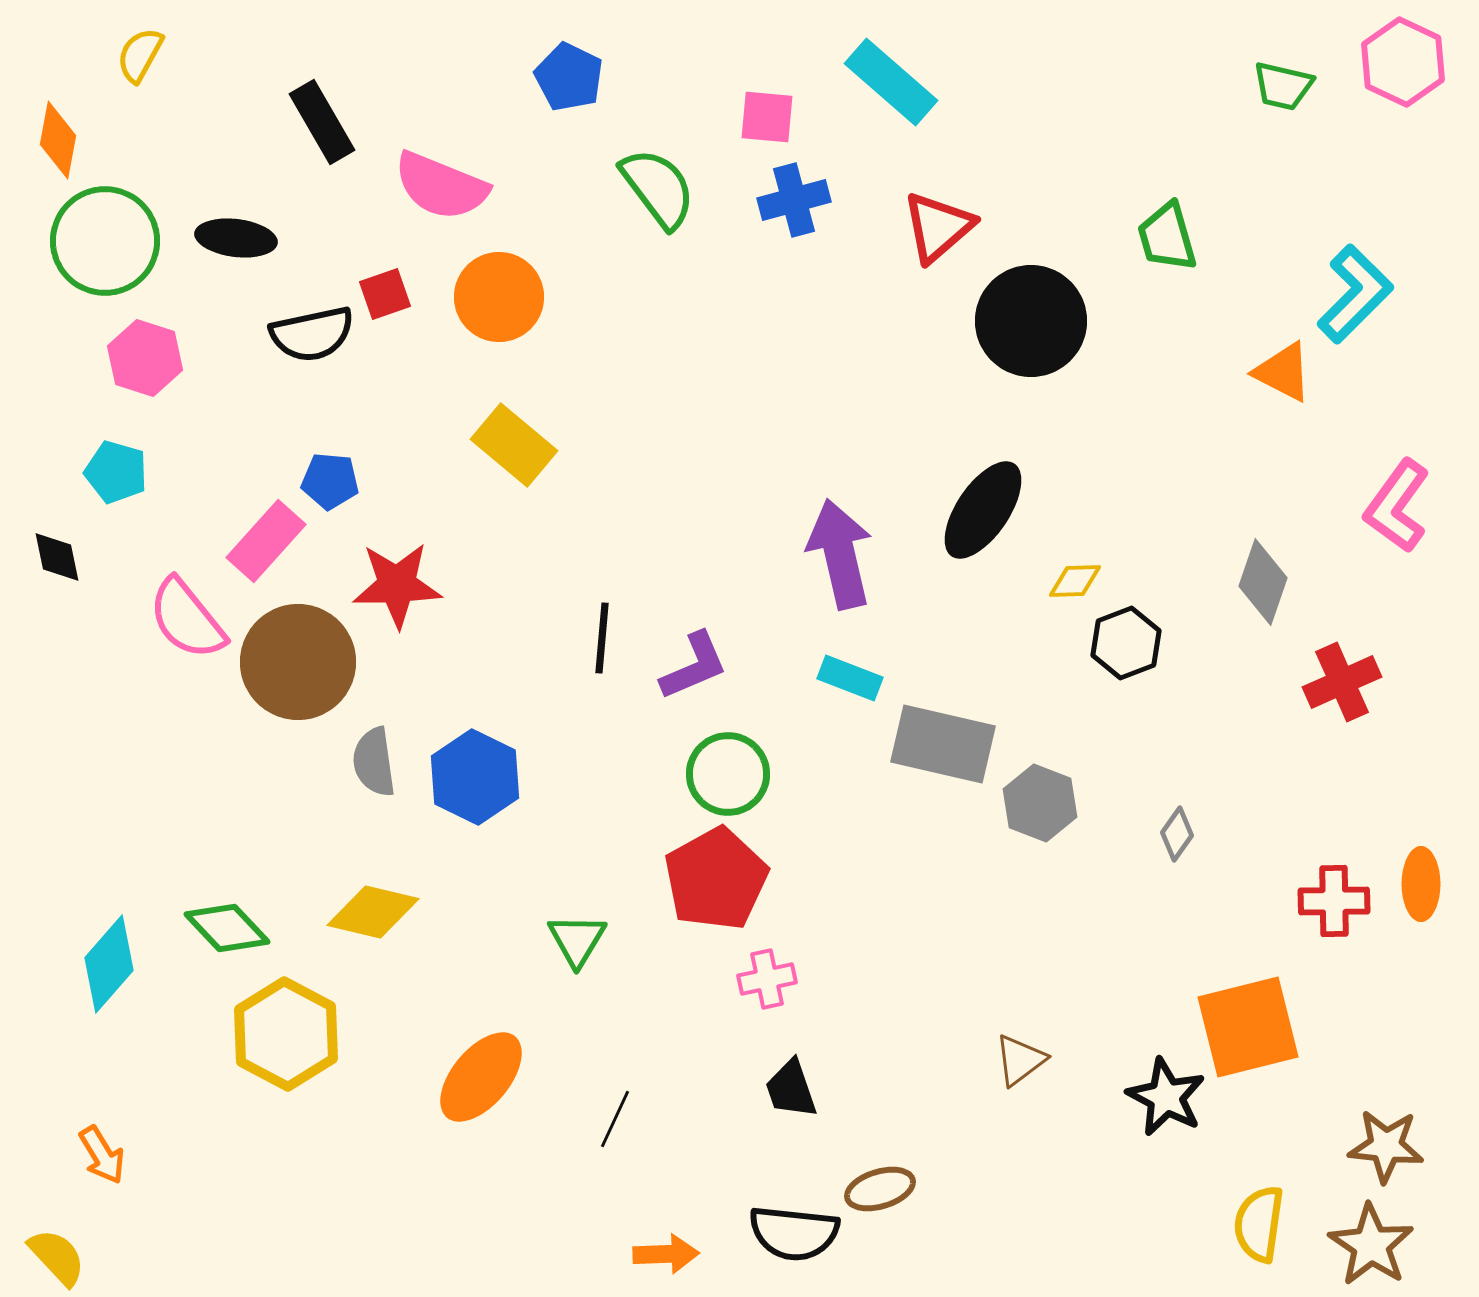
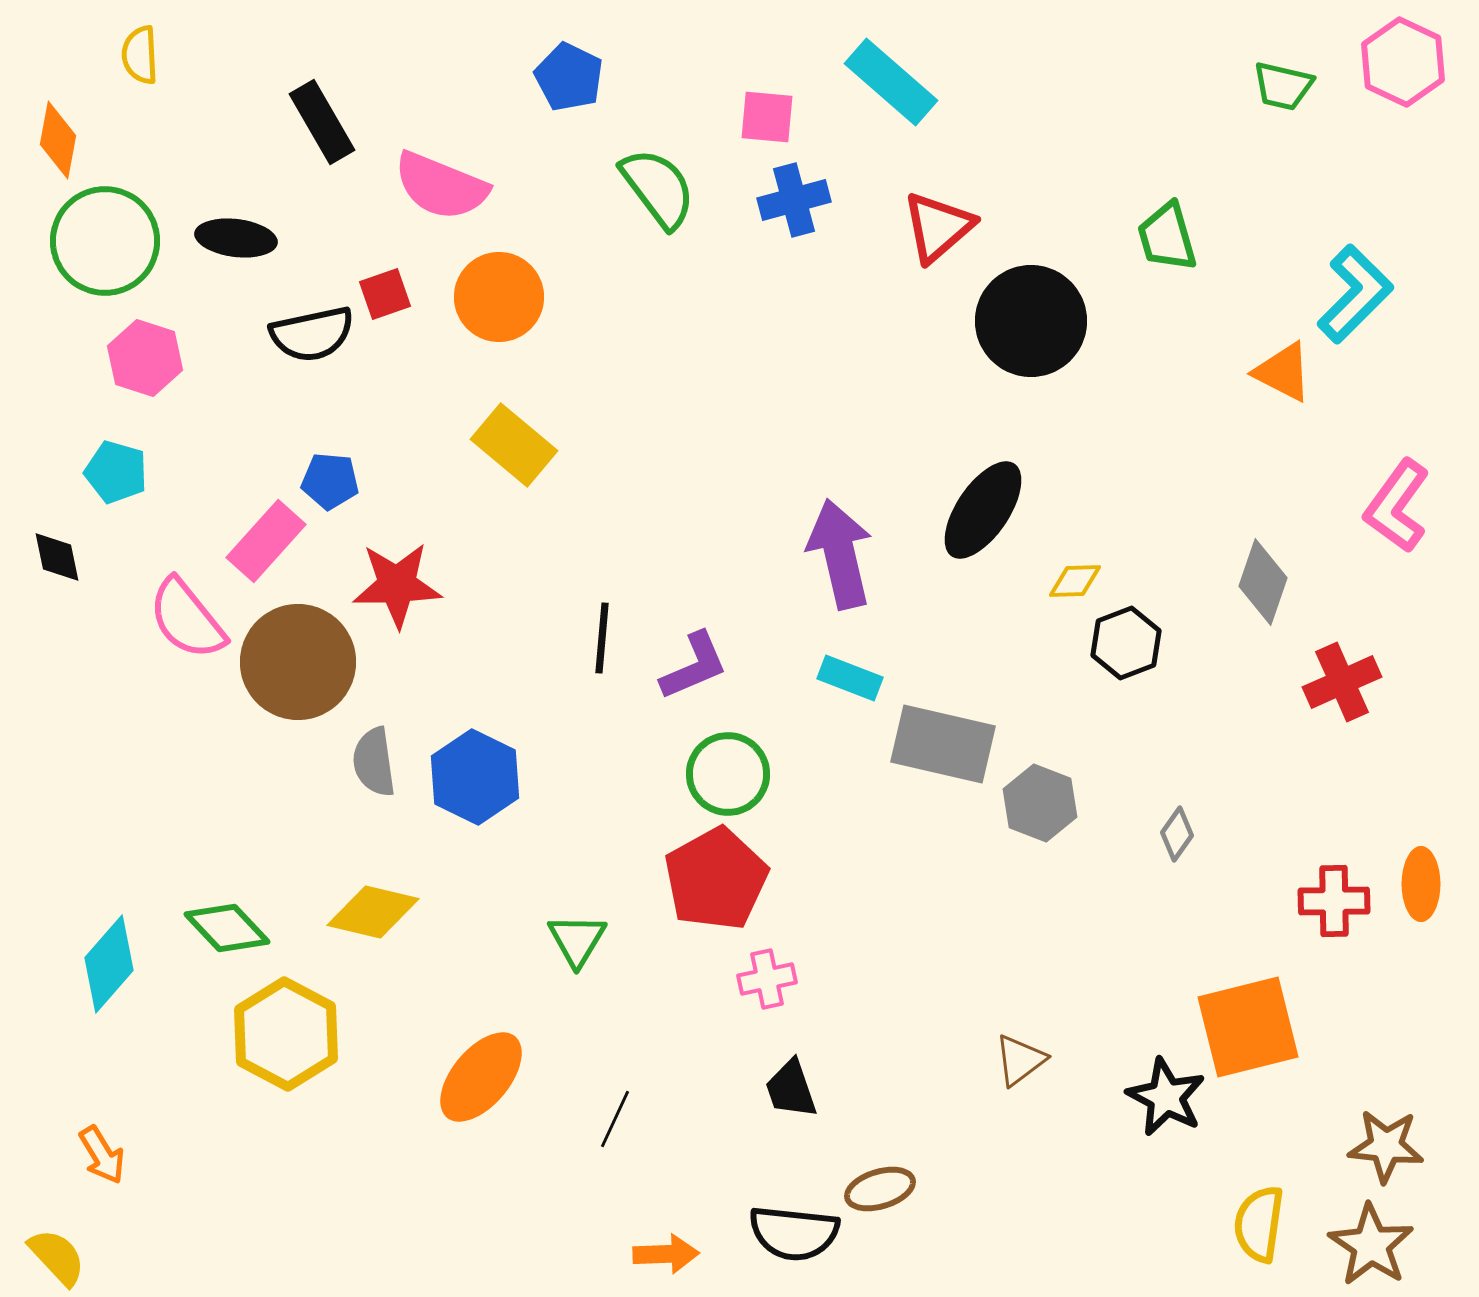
yellow semicircle at (140, 55): rotated 32 degrees counterclockwise
